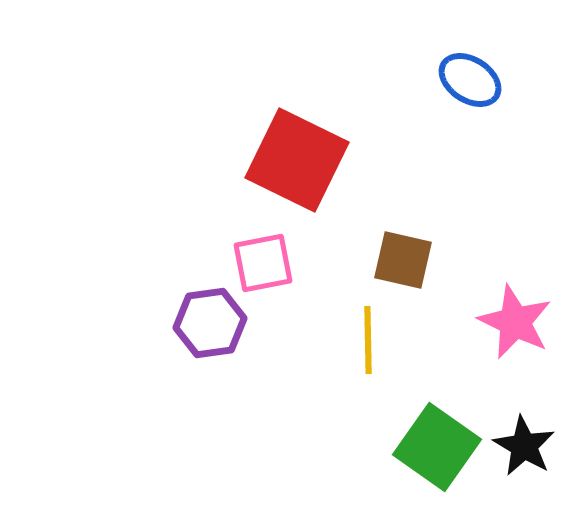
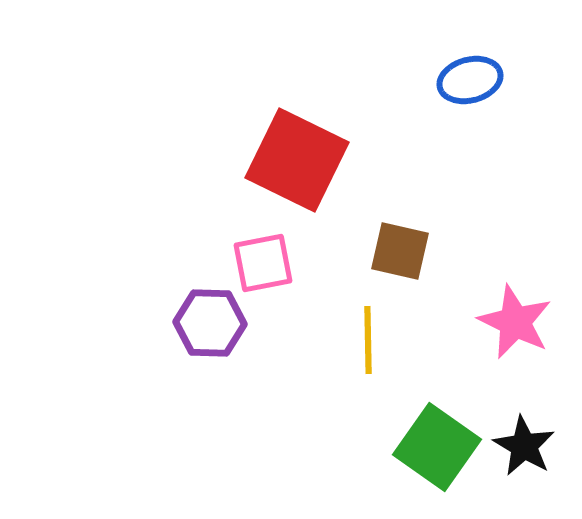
blue ellipse: rotated 48 degrees counterclockwise
brown square: moved 3 px left, 9 px up
purple hexagon: rotated 10 degrees clockwise
